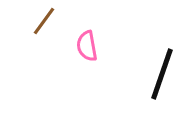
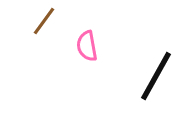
black line: moved 6 px left, 2 px down; rotated 10 degrees clockwise
